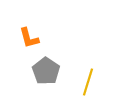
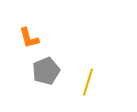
gray pentagon: rotated 16 degrees clockwise
